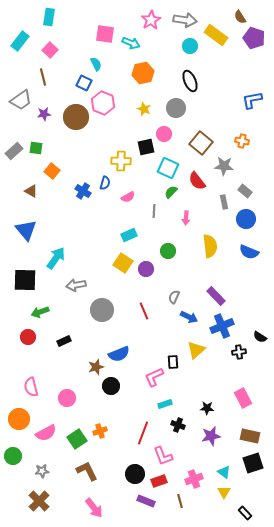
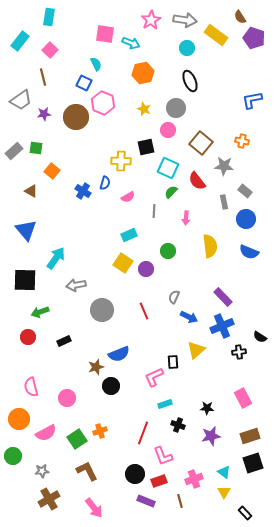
cyan circle at (190, 46): moved 3 px left, 2 px down
pink circle at (164, 134): moved 4 px right, 4 px up
purple rectangle at (216, 296): moved 7 px right, 1 px down
brown rectangle at (250, 436): rotated 30 degrees counterclockwise
brown cross at (39, 501): moved 10 px right, 2 px up; rotated 15 degrees clockwise
